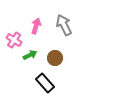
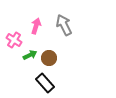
brown circle: moved 6 px left
